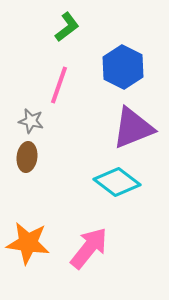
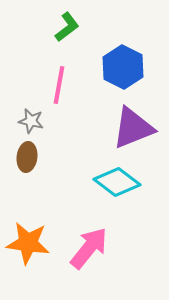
pink line: rotated 9 degrees counterclockwise
